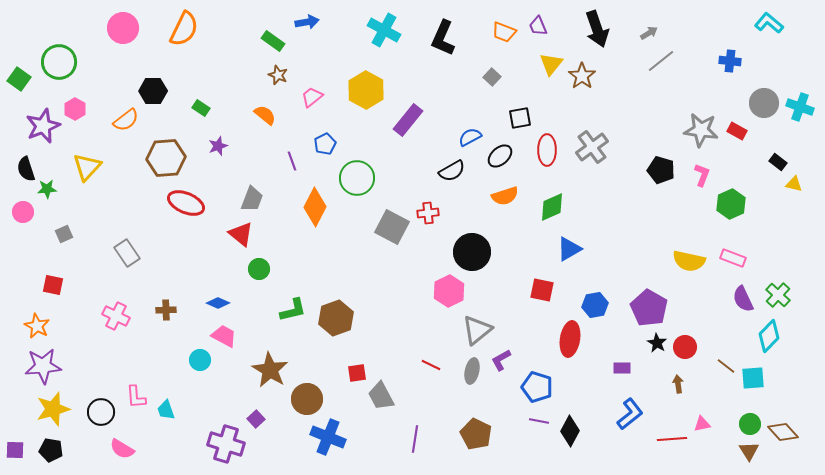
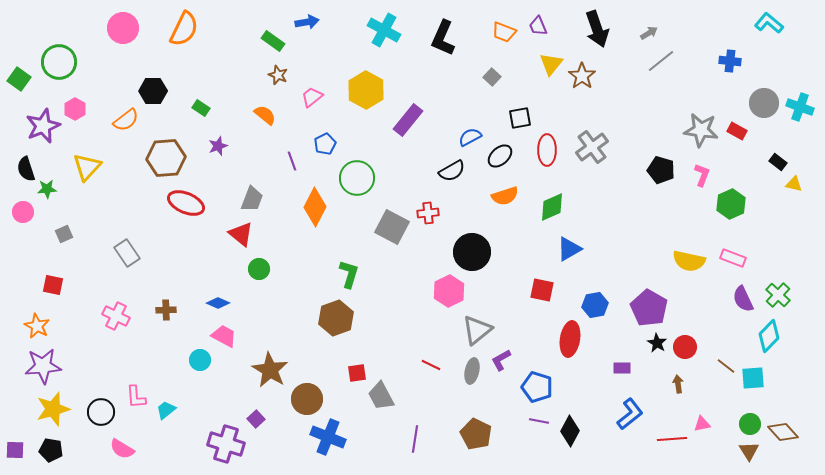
green L-shape at (293, 310): moved 56 px right, 36 px up; rotated 60 degrees counterclockwise
cyan trapezoid at (166, 410): rotated 70 degrees clockwise
